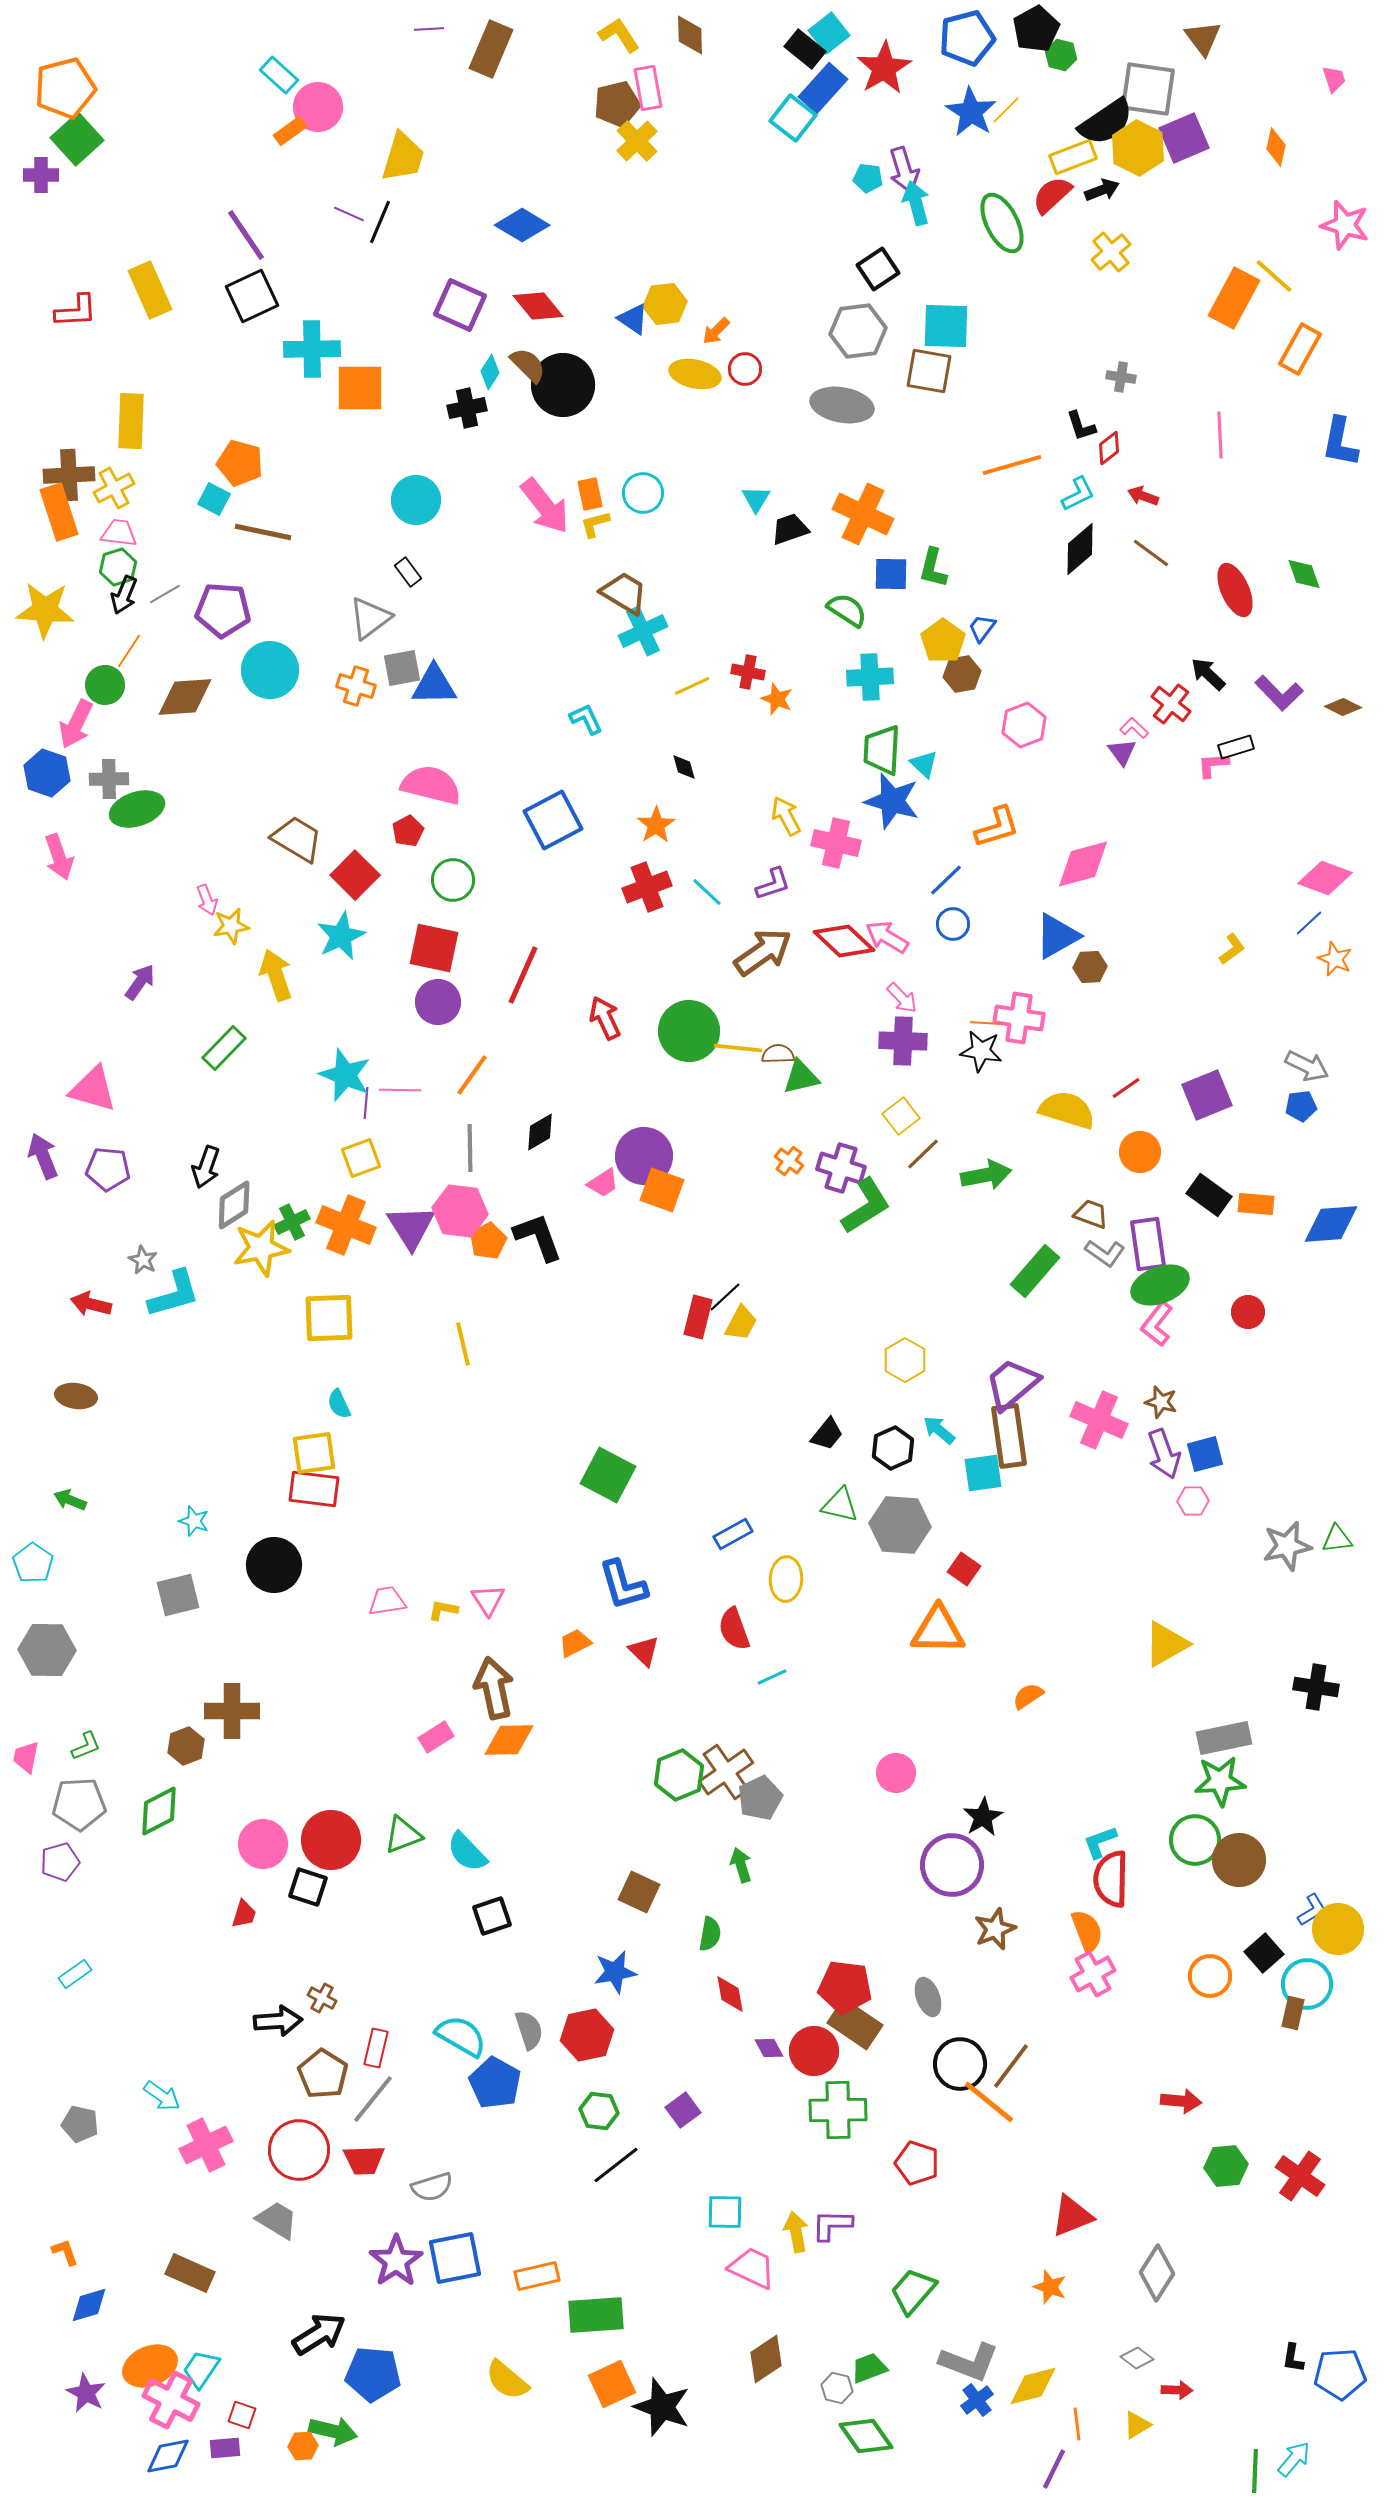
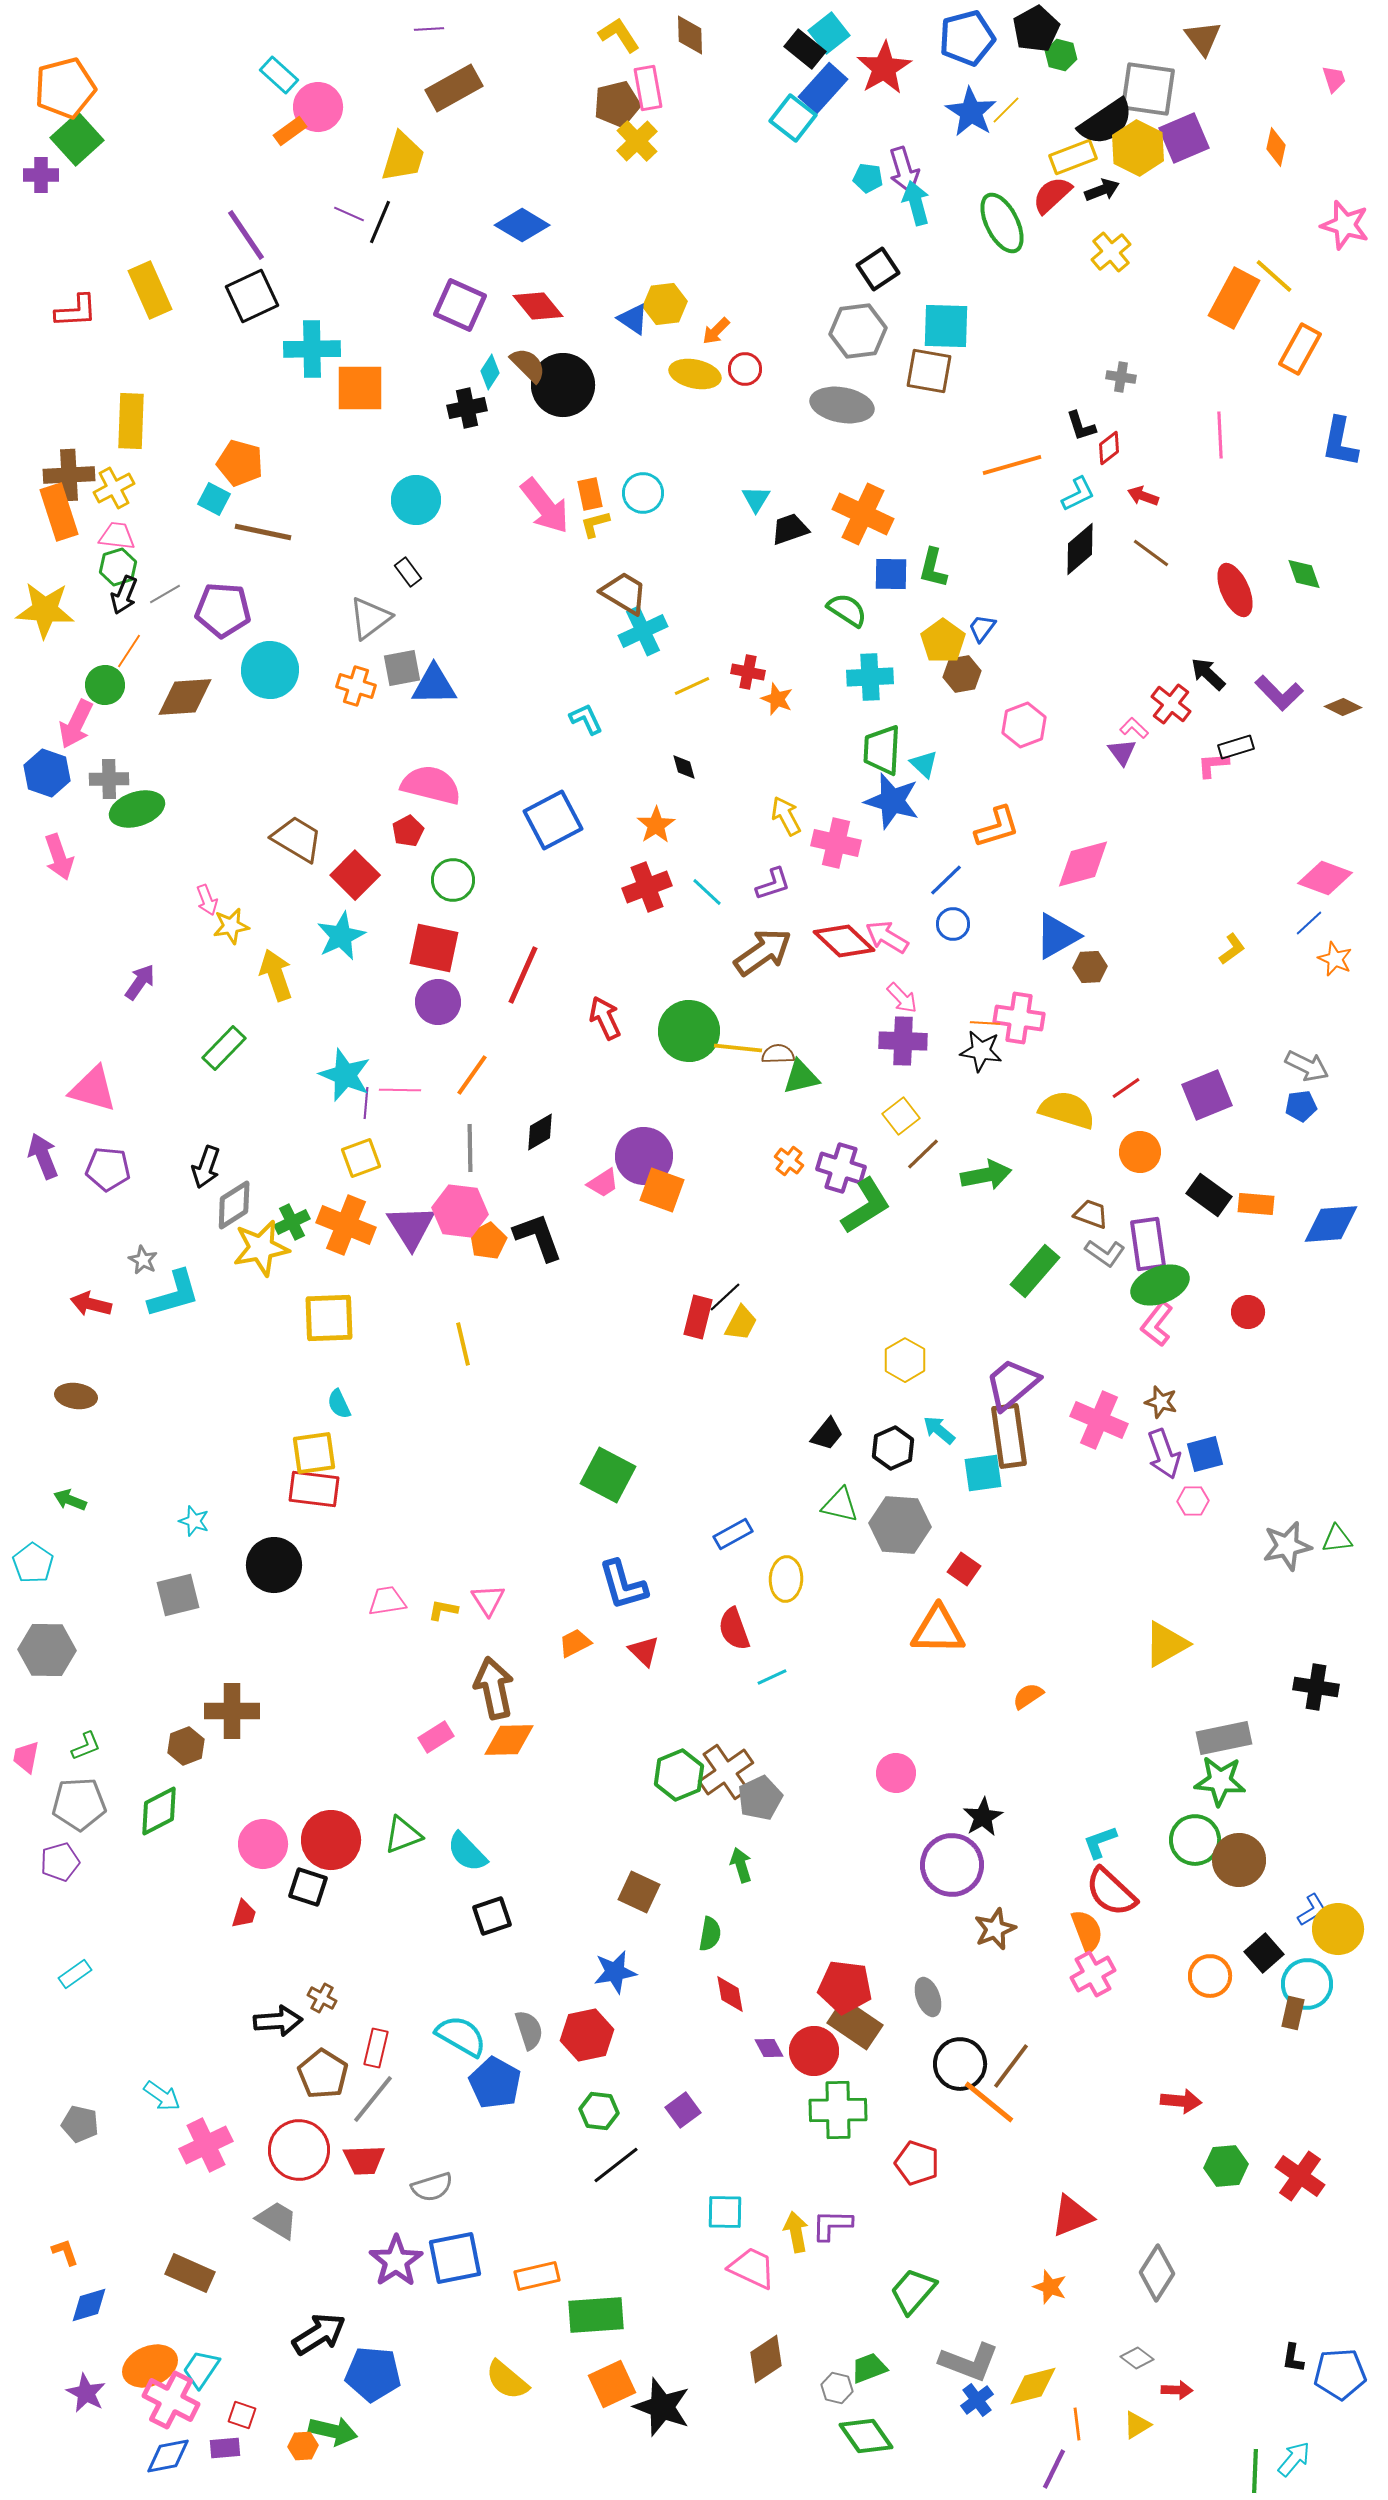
brown rectangle at (491, 49): moved 37 px left, 39 px down; rotated 38 degrees clockwise
pink trapezoid at (119, 533): moved 2 px left, 3 px down
green star at (1220, 1781): rotated 9 degrees clockwise
red semicircle at (1111, 1879): moved 13 px down; rotated 48 degrees counterclockwise
